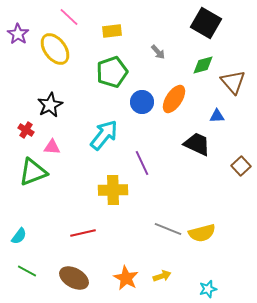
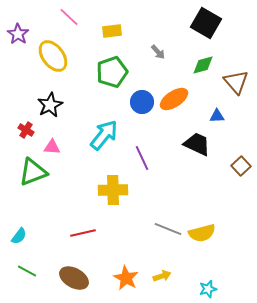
yellow ellipse: moved 2 px left, 7 px down
brown triangle: moved 3 px right
orange ellipse: rotated 24 degrees clockwise
purple line: moved 5 px up
